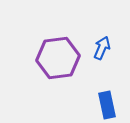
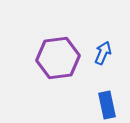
blue arrow: moved 1 px right, 5 px down
